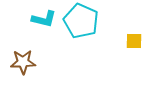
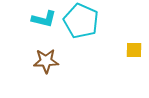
yellow square: moved 9 px down
brown star: moved 23 px right, 1 px up
